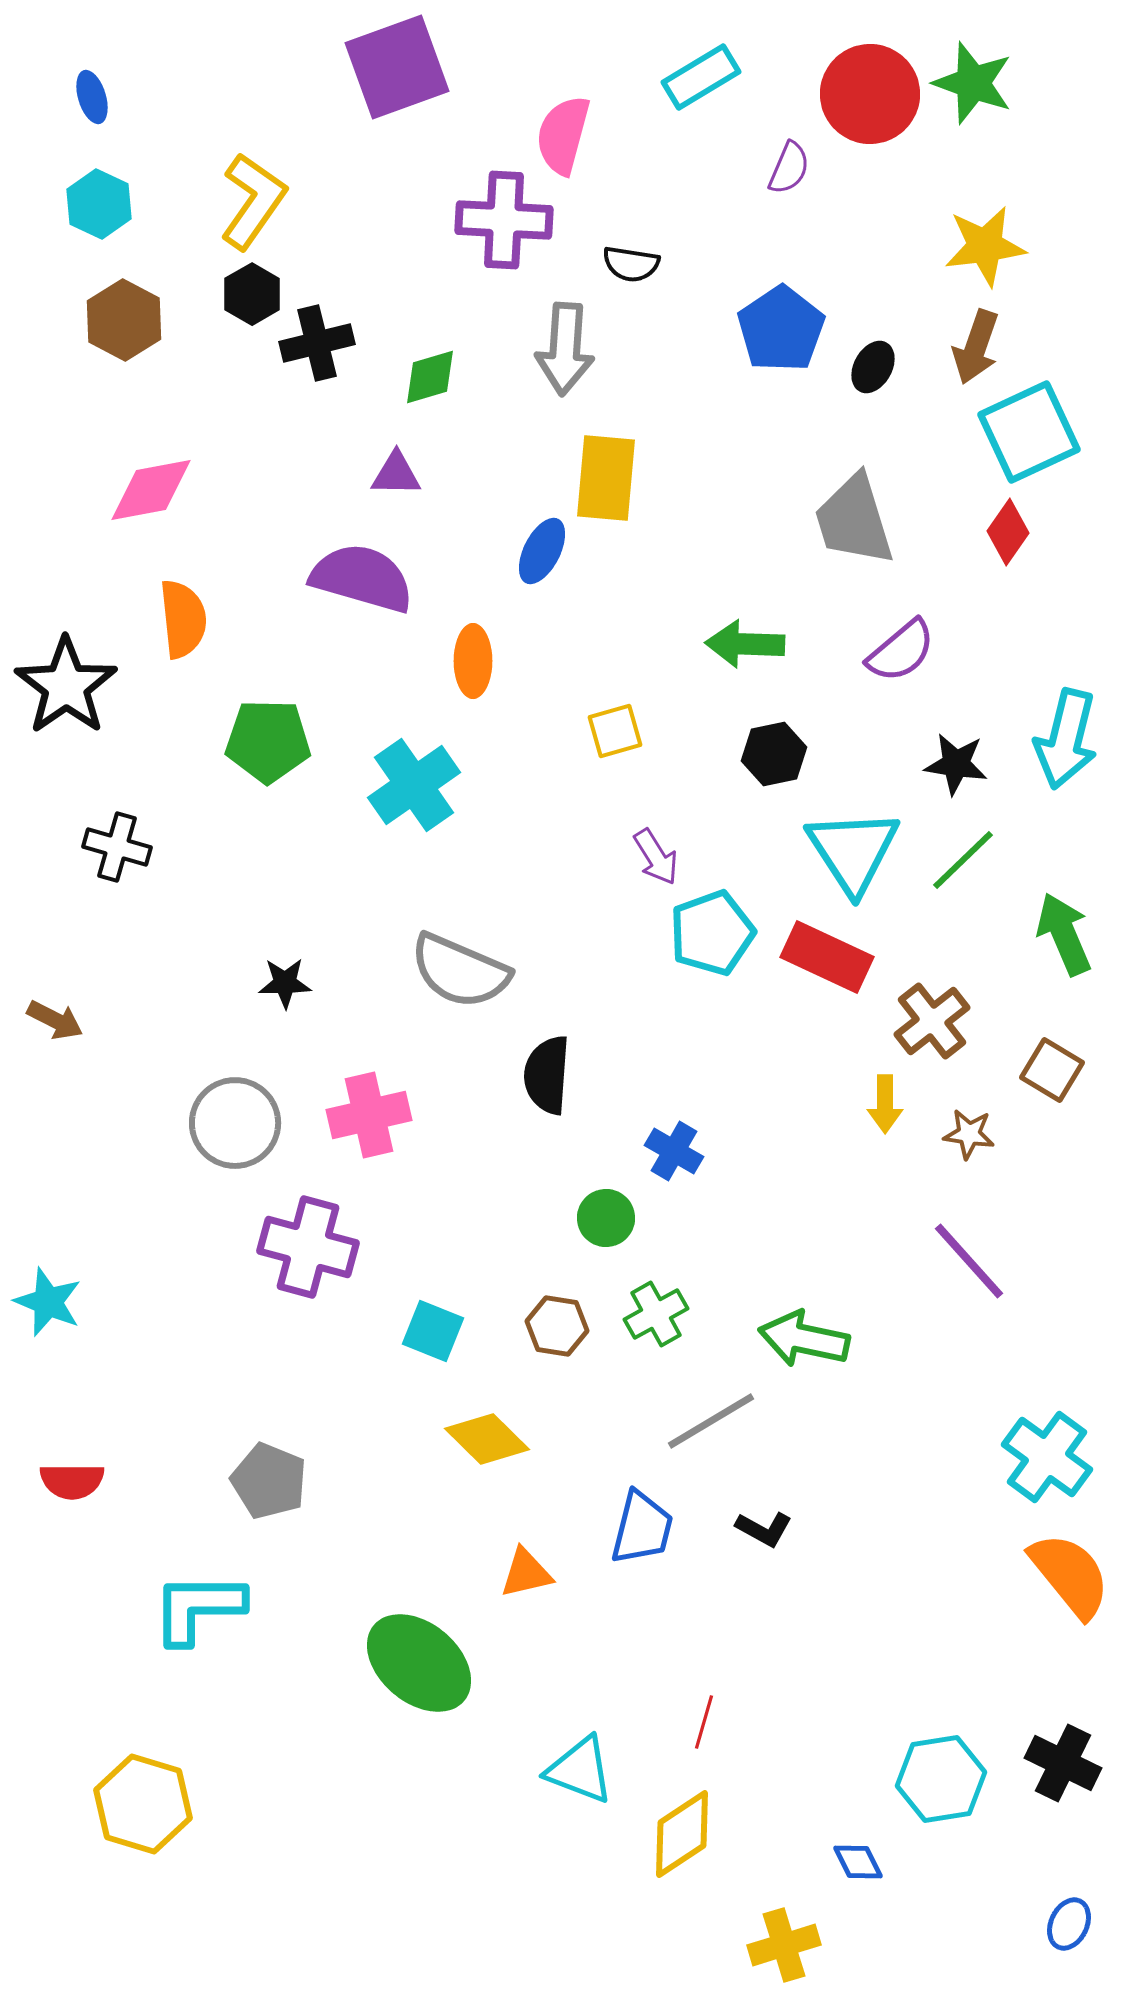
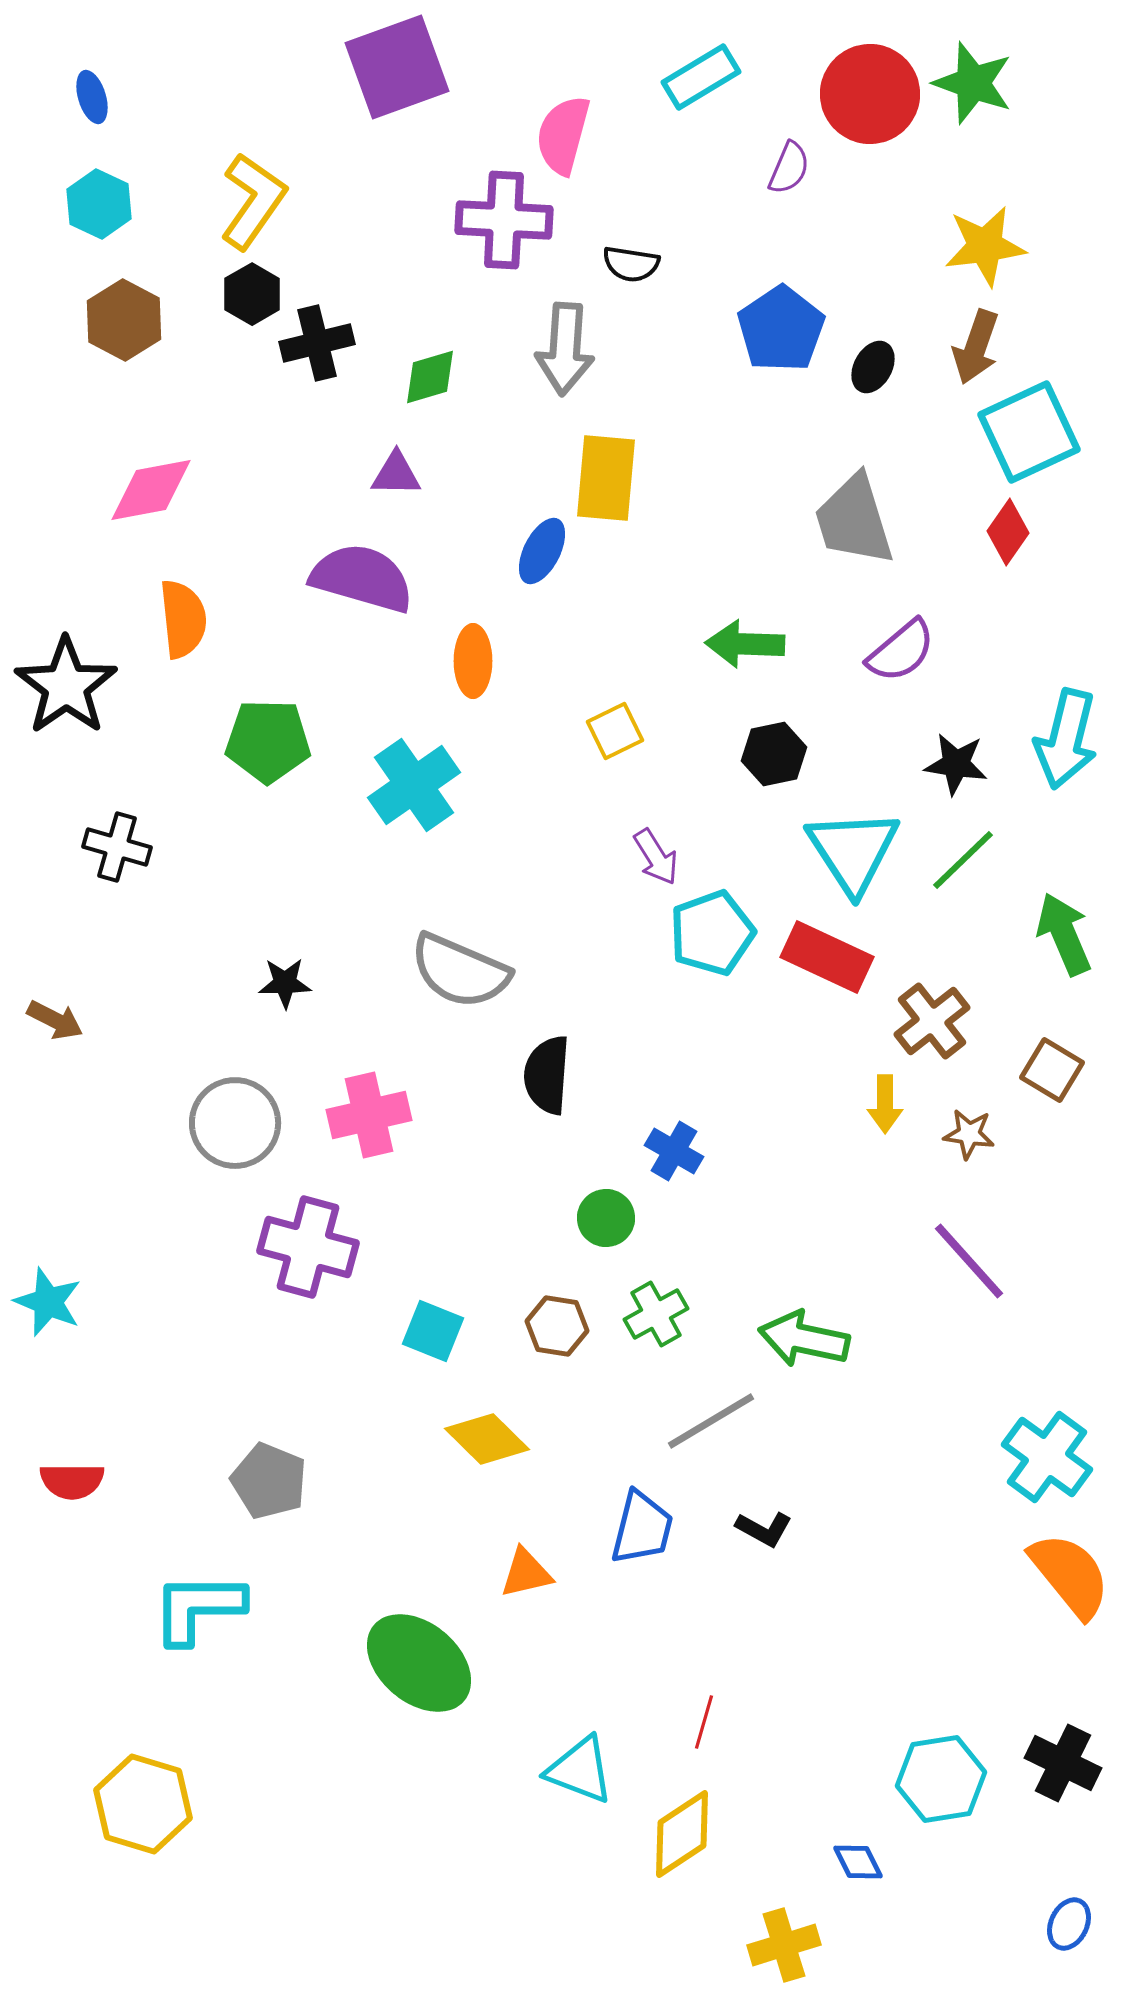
yellow square at (615, 731): rotated 10 degrees counterclockwise
